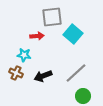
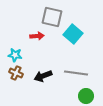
gray square: rotated 20 degrees clockwise
cyan star: moved 9 px left
gray line: rotated 50 degrees clockwise
green circle: moved 3 px right
